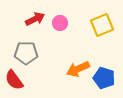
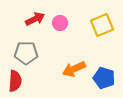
orange arrow: moved 4 px left
red semicircle: moved 1 px right, 1 px down; rotated 140 degrees counterclockwise
